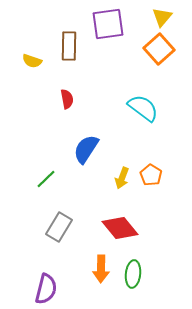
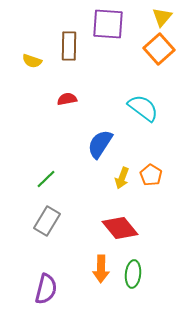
purple square: rotated 12 degrees clockwise
red semicircle: rotated 90 degrees counterclockwise
blue semicircle: moved 14 px right, 5 px up
gray rectangle: moved 12 px left, 6 px up
